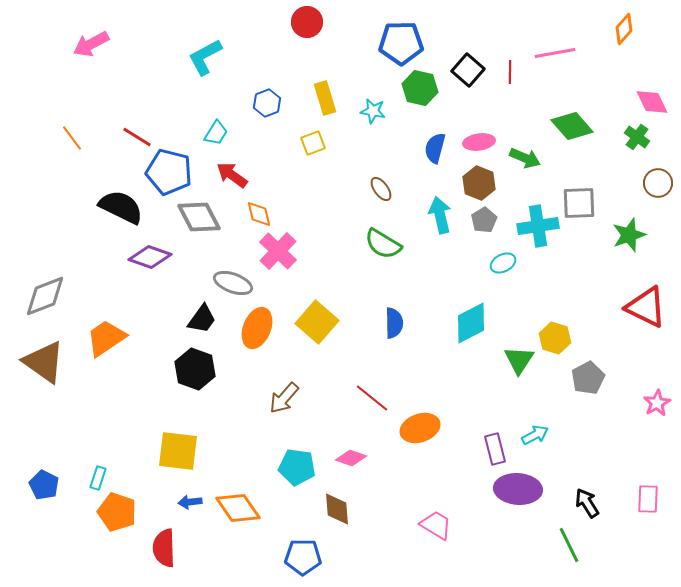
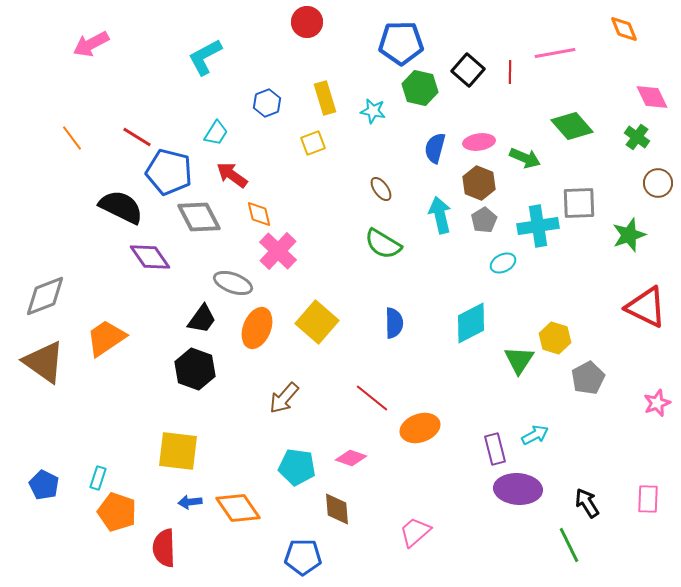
orange diamond at (624, 29): rotated 64 degrees counterclockwise
pink diamond at (652, 102): moved 5 px up
purple diamond at (150, 257): rotated 36 degrees clockwise
pink star at (657, 403): rotated 8 degrees clockwise
pink trapezoid at (436, 525): moved 21 px left, 7 px down; rotated 72 degrees counterclockwise
